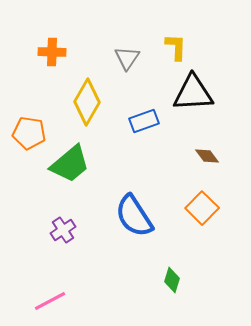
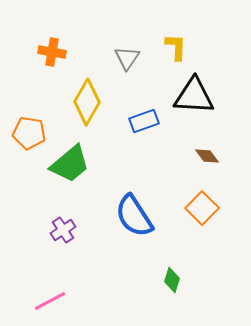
orange cross: rotated 8 degrees clockwise
black triangle: moved 1 px right, 3 px down; rotated 6 degrees clockwise
